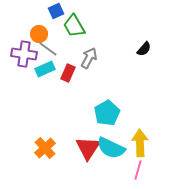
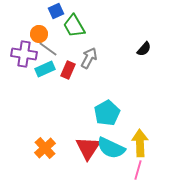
red rectangle: moved 3 px up
